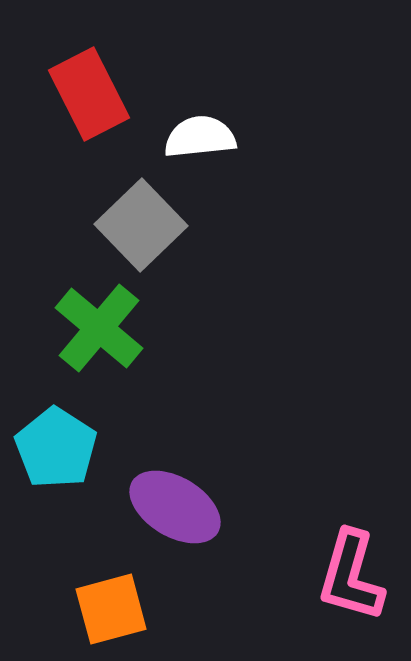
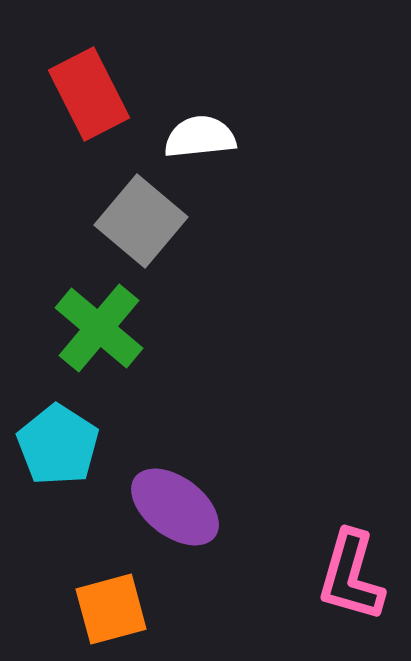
gray square: moved 4 px up; rotated 6 degrees counterclockwise
cyan pentagon: moved 2 px right, 3 px up
purple ellipse: rotated 6 degrees clockwise
